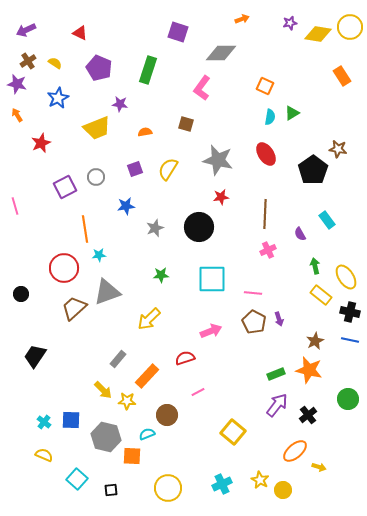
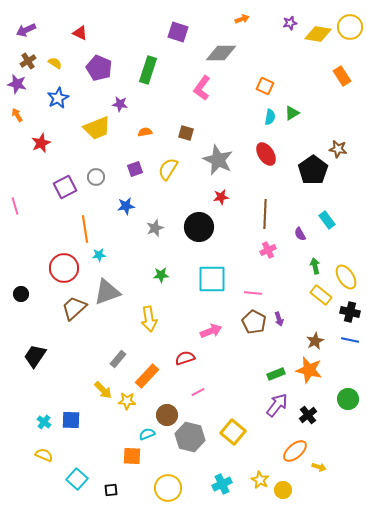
brown square at (186, 124): moved 9 px down
gray star at (218, 160): rotated 12 degrees clockwise
yellow arrow at (149, 319): rotated 55 degrees counterclockwise
gray hexagon at (106, 437): moved 84 px right
